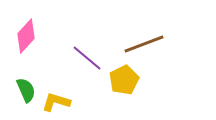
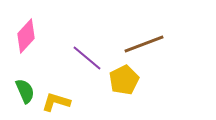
green semicircle: moved 1 px left, 1 px down
